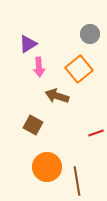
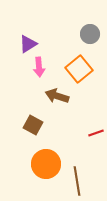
orange circle: moved 1 px left, 3 px up
